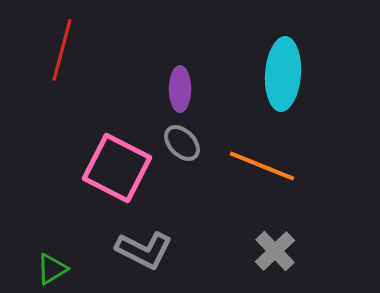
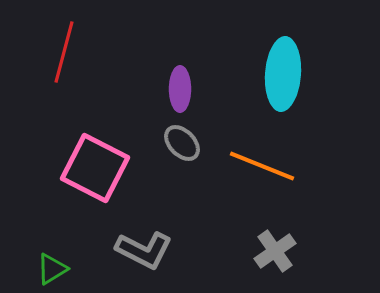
red line: moved 2 px right, 2 px down
pink square: moved 22 px left
gray cross: rotated 9 degrees clockwise
